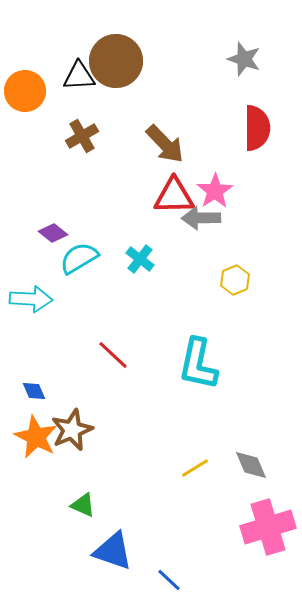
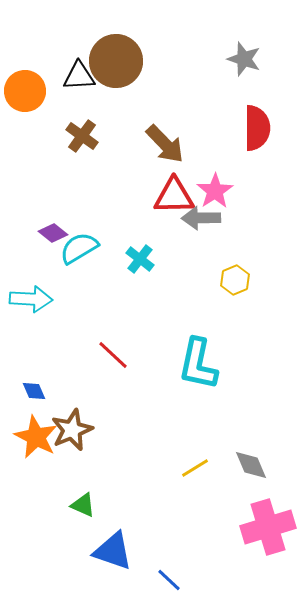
brown cross: rotated 24 degrees counterclockwise
cyan semicircle: moved 10 px up
